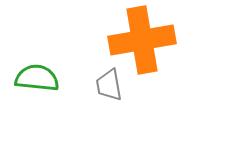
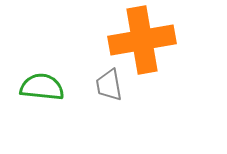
green semicircle: moved 5 px right, 9 px down
